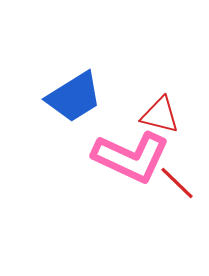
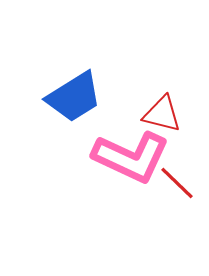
red triangle: moved 2 px right, 1 px up
